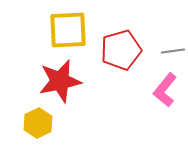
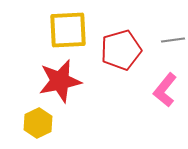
gray line: moved 11 px up
